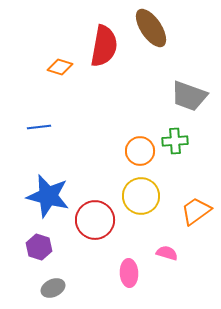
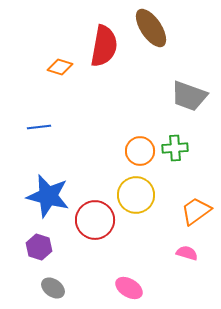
green cross: moved 7 px down
yellow circle: moved 5 px left, 1 px up
pink semicircle: moved 20 px right
pink ellipse: moved 15 px down; rotated 56 degrees counterclockwise
gray ellipse: rotated 60 degrees clockwise
